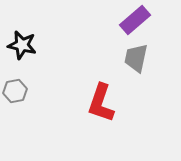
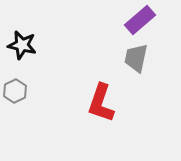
purple rectangle: moved 5 px right
gray hexagon: rotated 15 degrees counterclockwise
